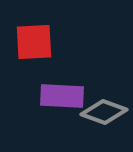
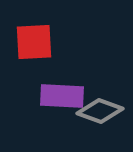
gray diamond: moved 4 px left, 1 px up
